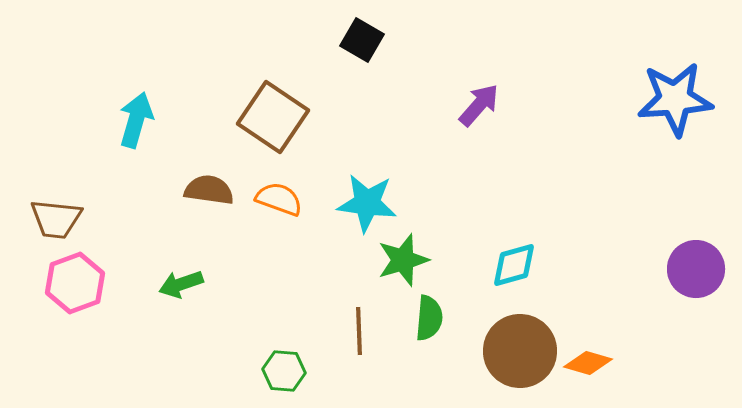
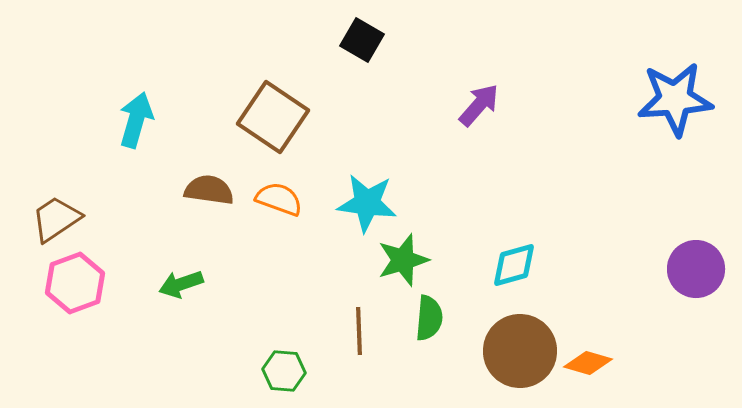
brown trapezoid: rotated 140 degrees clockwise
